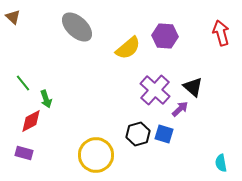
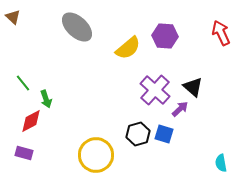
red arrow: rotated 10 degrees counterclockwise
